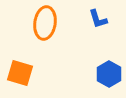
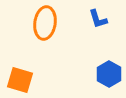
orange square: moved 7 px down
